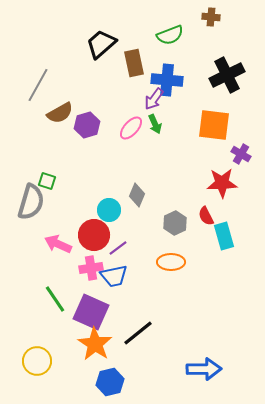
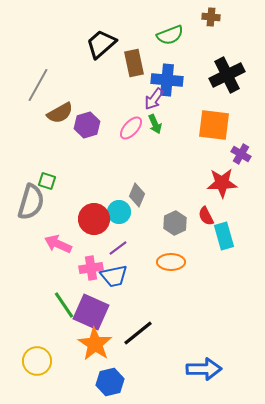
cyan circle: moved 10 px right, 2 px down
red circle: moved 16 px up
green line: moved 9 px right, 6 px down
